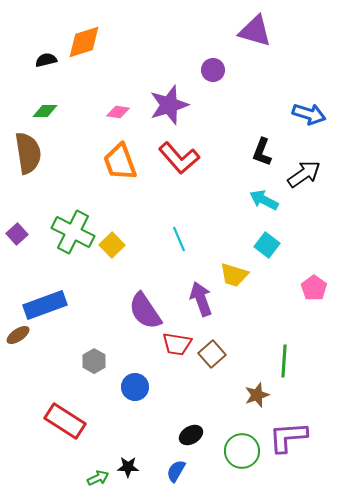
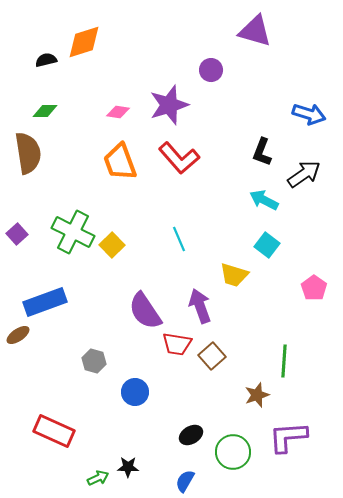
purple circle: moved 2 px left
purple arrow: moved 1 px left, 7 px down
blue rectangle: moved 3 px up
brown square: moved 2 px down
gray hexagon: rotated 15 degrees counterclockwise
blue circle: moved 5 px down
red rectangle: moved 11 px left, 10 px down; rotated 9 degrees counterclockwise
green circle: moved 9 px left, 1 px down
blue semicircle: moved 9 px right, 10 px down
